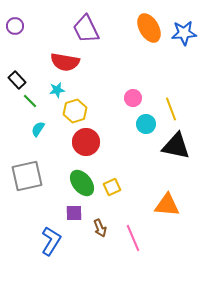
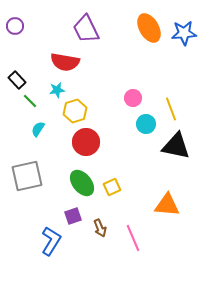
purple square: moved 1 px left, 3 px down; rotated 18 degrees counterclockwise
